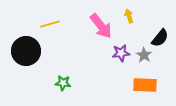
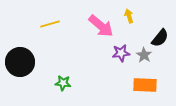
pink arrow: rotated 12 degrees counterclockwise
black circle: moved 6 px left, 11 px down
